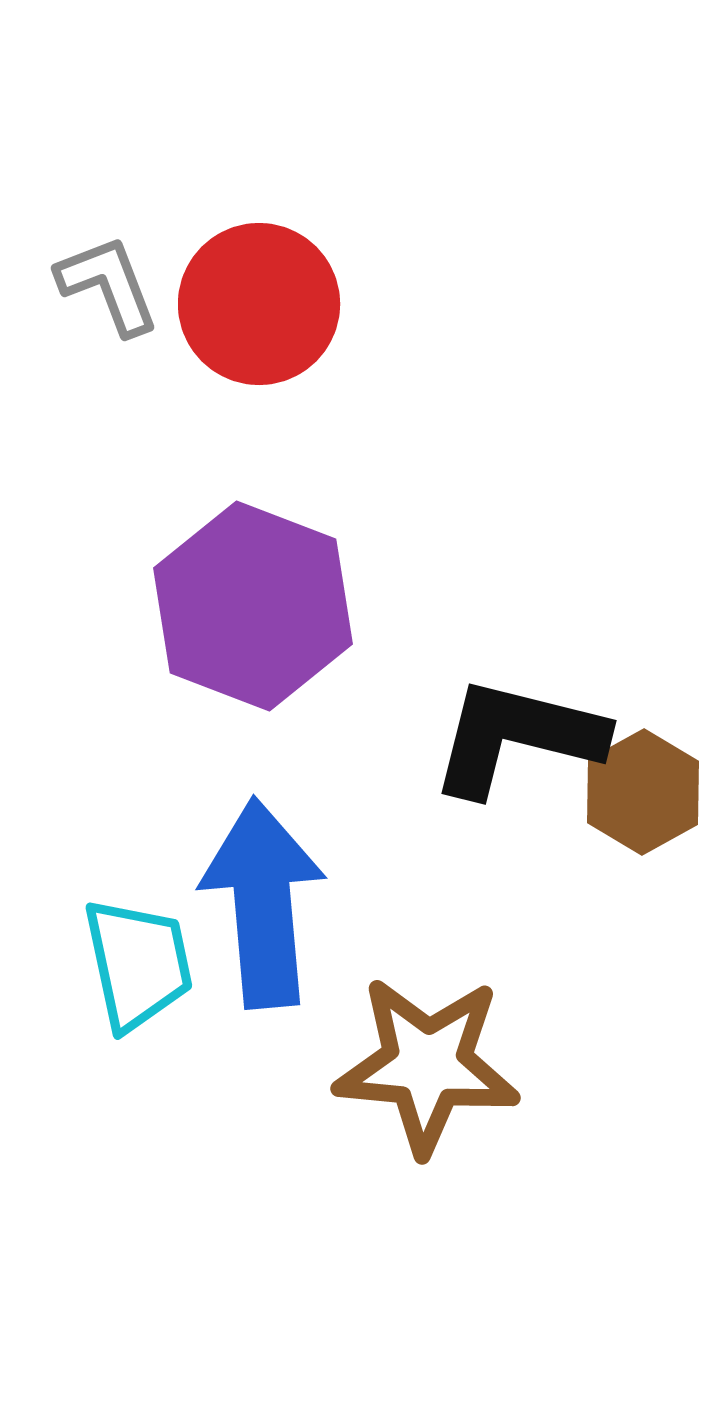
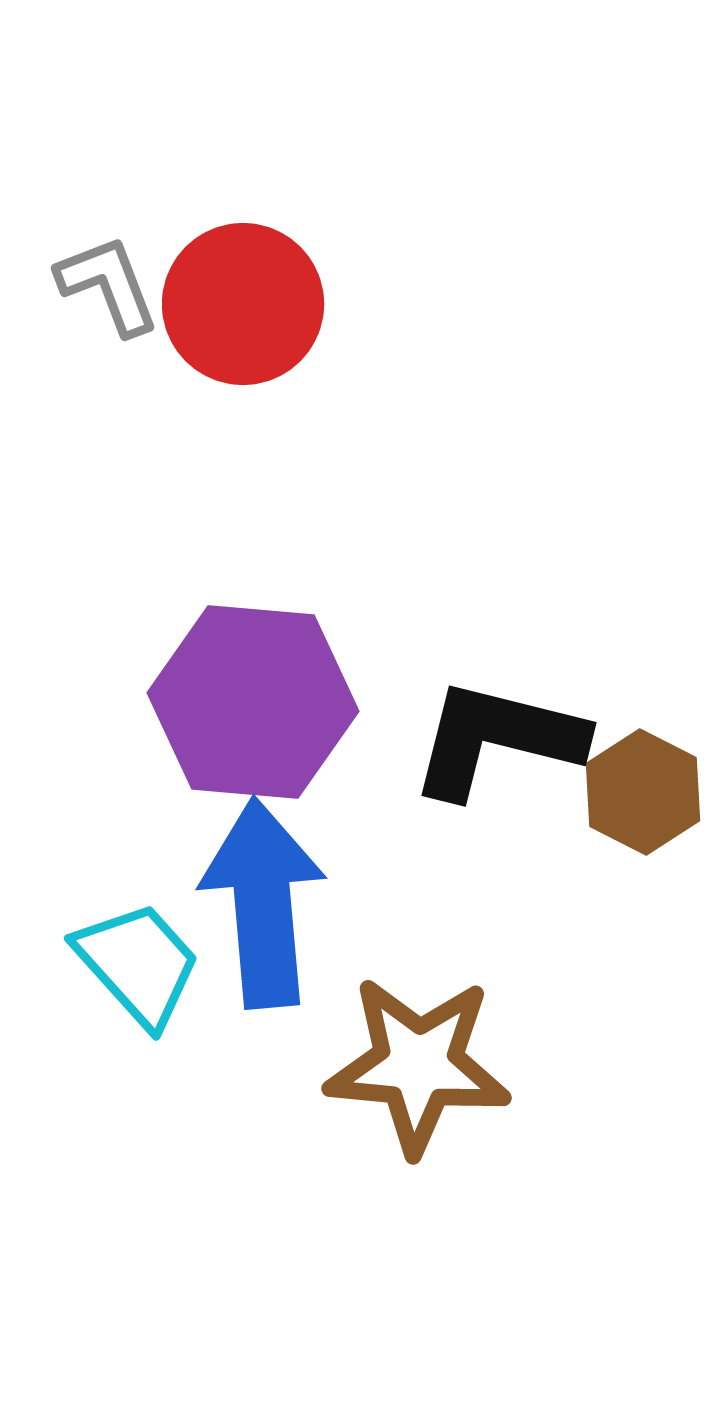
red circle: moved 16 px left
purple hexagon: moved 96 px down; rotated 16 degrees counterclockwise
black L-shape: moved 20 px left, 2 px down
brown hexagon: rotated 4 degrees counterclockwise
cyan trapezoid: rotated 30 degrees counterclockwise
brown star: moved 9 px left
